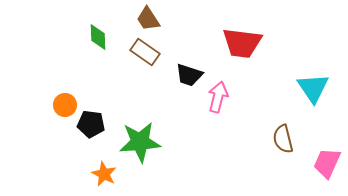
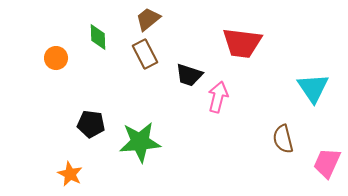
brown trapezoid: rotated 84 degrees clockwise
brown rectangle: moved 2 px down; rotated 28 degrees clockwise
orange circle: moved 9 px left, 47 px up
orange star: moved 34 px left
